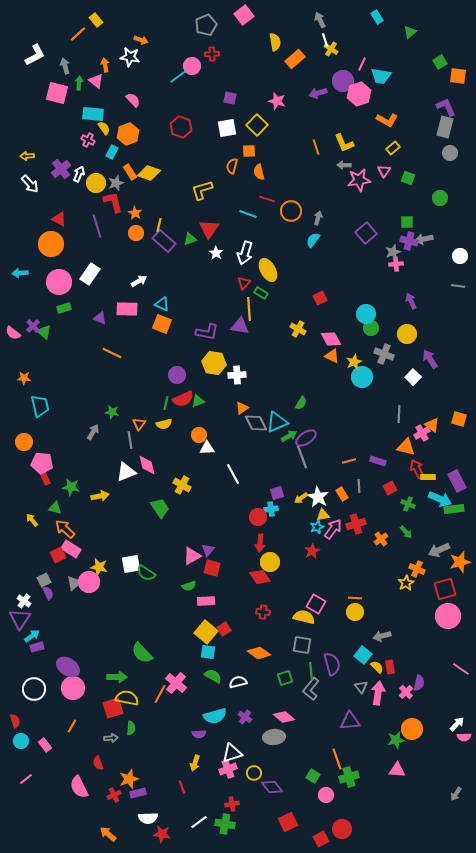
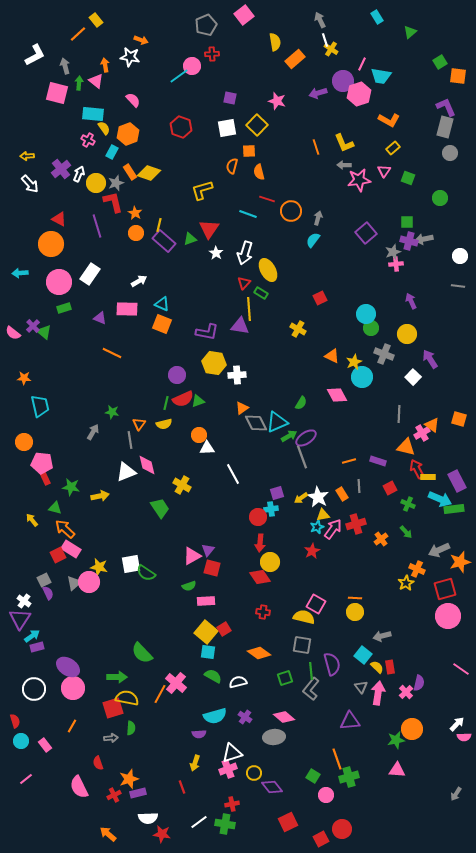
orange L-shape at (387, 120): moved 2 px right
pink diamond at (331, 339): moved 6 px right, 56 px down
